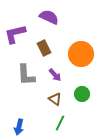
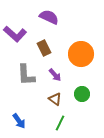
purple L-shape: rotated 125 degrees counterclockwise
blue arrow: moved 6 px up; rotated 49 degrees counterclockwise
